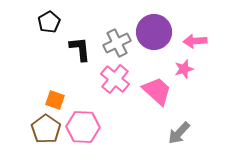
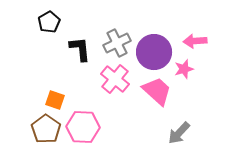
purple circle: moved 20 px down
